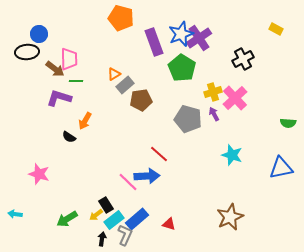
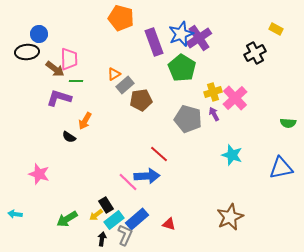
black cross: moved 12 px right, 6 px up
